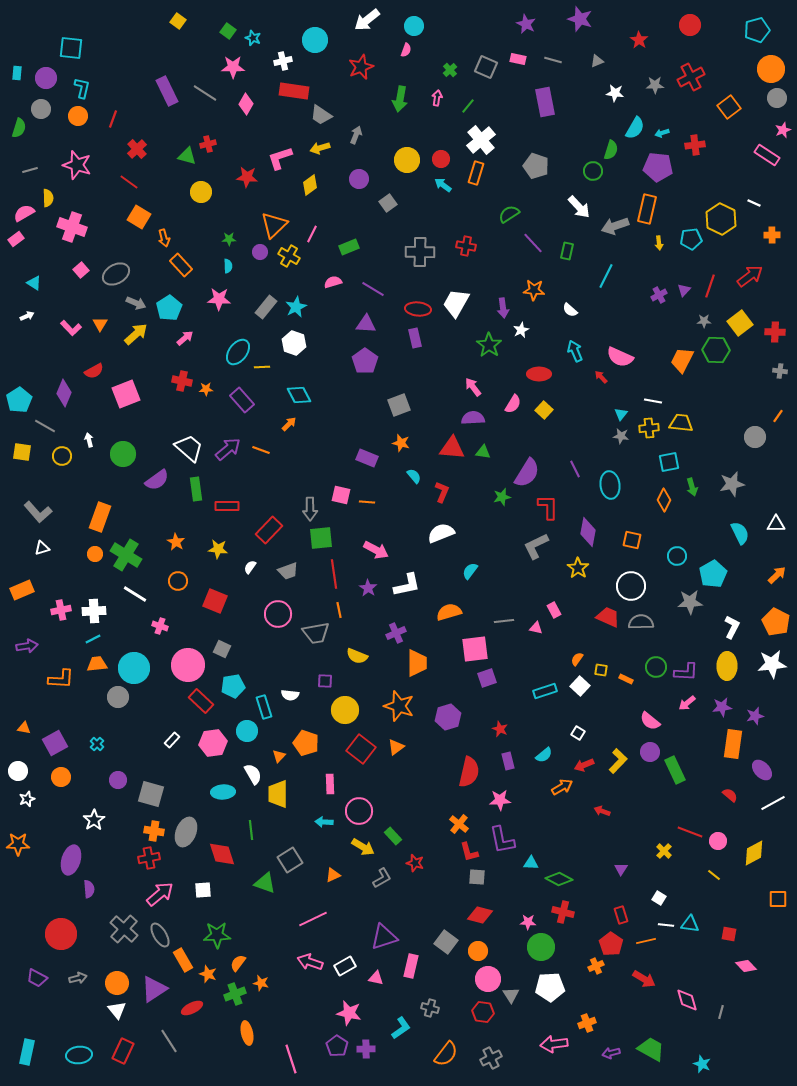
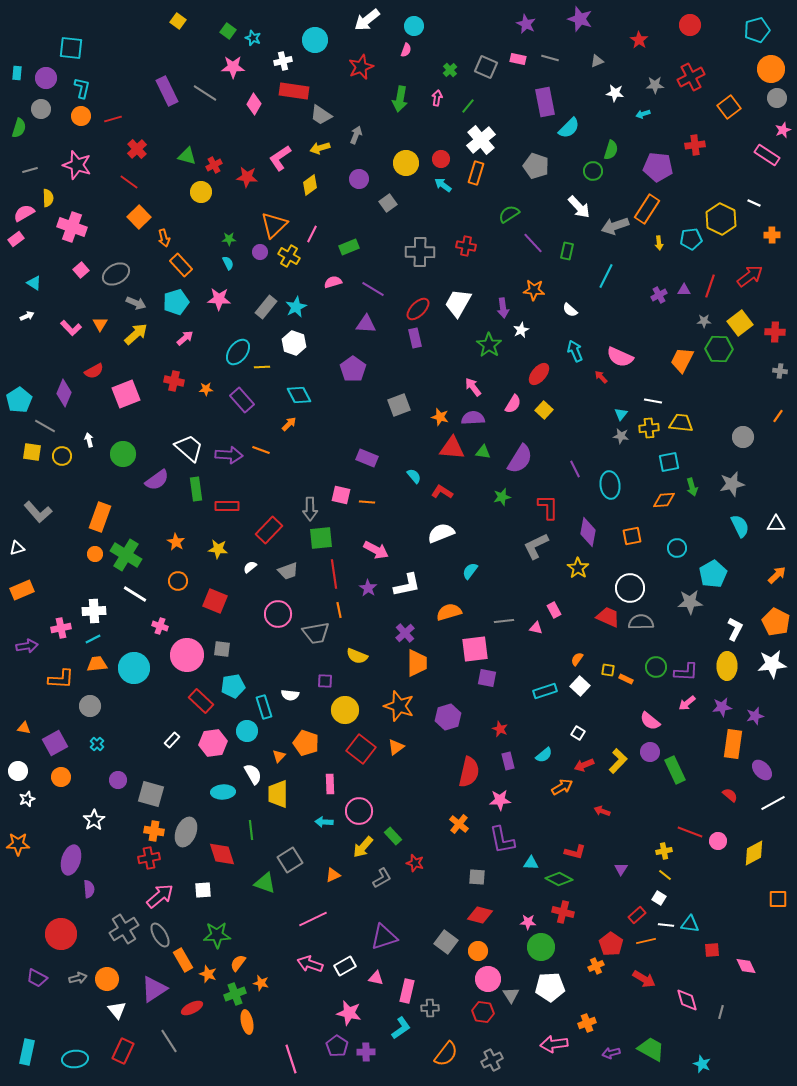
gray line at (553, 60): moved 3 px left, 2 px up
pink diamond at (246, 104): moved 8 px right
orange circle at (78, 116): moved 3 px right
red line at (113, 119): rotated 54 degrees clockwise
cyan semicircle at (635, 128): moved 66 px left; rotated 15 degrees clockwise
cyan arrow at (662, 133): moved 19 px left, 19 px up
red cross at (208, 144): moved 6 px right, 21 px down; rotated 14 degrees counterclockwise
pink L-shape at (280, 158): rotated 16 degrees counterclockwise
yellow circle at (407, 160): moved 1 px left, 3 px down
orange rectangle at (647, 209): rotated 20 degrees clockwise
orange square at (139, 217): rotated 15 degrees clockwise
cyan semicircle at (228, 266): moved 3 px up; rotated 24 degrees counterclockwise
purple triangle at (684, 290): rotated 48 degrees clockwise
white trapezoid at (456, 303): moved 2 px right
cyan pentagon at (169, 308): moved 7 px right, 6 px up; rotated 15 degrees clockwise
red ellipse at (418, 309): rotated 50 degrees counterclockwise
green hexagon at (716, 350): moved 3 px right, 1 px up
purple pentagon at (365, 361): moved 12 px left, 8 px down
red ellipse at (539, 374): rotated 50 degrees counterclockwise
red cross at (182, 381): moved 8 px left
gray circle at (755, 437): moved 12 px left
orange star at (401, 443): moved 39 px right, 26 px up
purple arrow at (228, 449): moved 1 px right, 6 px down; rotated 44 degrees clockwise
yellow square at (22, 452): moved 10 px right
purple semicircle at (527, 473): moved 7 px left, 14 px up
red L-shape at (442, 492): rotated 80 degrees counterclockwise
orange diamond at (664, 500): rotated 60 degrees clockwise
cyan semicircle at (740, 533): moved 7 px up
orange square at (632, 540): moved 4 px up; rotated 24 degrees counterclockwise
white triangle at (42, 548): moved 25 px left
cyan circle at (677, 556): moved 8 px up
white semicircle at (250, 567): rotated 16 degrees clockwise
white circle at (631, 586): moved 1 px left, 2 px down
pink cross at (61, 610): moved 18 px down
white L-shape at (732, 627): moved 3 px right, 2 px down
purple cross at (396, 633): moved 9 px right; rotated 18 degrees counterclockwise
gray square at (222, 649): rotated 18 degrees counterclockwise
pink circle at (188, 665): moved 1 px left, 10 px up
yellow square at (601, 670): moved 7 px right
purple square at (487, 678): rotated 30 degrees clockwise
gray circle at (118, 697): moved 28 px left, 9 px down
yellow arrow at (363, 847): rotated 100 degrees clockwise
yellow cross at (664, 851): rotated 35 degrees clockwise
red L-shape at (469, 852): moved 106 px right; rotated 60 degrees counterclockwise
yellow line at (714, 875): moved 49 px left
pink arrow at (160, 894): moved 2 px down
red rectangle at (621, 915): moved 16 px right; rotated 66 degrees clockwise
gray cross at (124, 929): rotated 16 degrees clockwise
red square at (729, 934): moved 17 px left, 16 px down; rotated 14 degrees counterclockwise
pink arrow at (310, 962): moved 2 px down
pink rectangle at (411, 966): moved 4 px left, 25 px down
pink diamond at (746, 966): rotated 20 degrees clockwise
orange circle at (117, 983): moved 10 px left, 4 px up
gray cross at (430, 1008): rotated 18 degrees counterclockwise
orange ellipse at (247, 1033): moved 11 px up
purple cross at (366, 1049): moved 3 px down
cyan ellipse at (79, 1055): moved 4 px left, 4 px down
gray cross at (491, 1058): moved 1 px right, 2 px down
